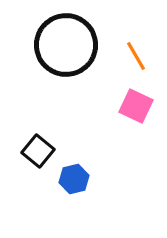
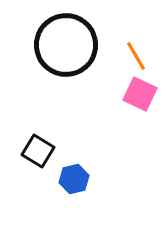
pink square: moved 4 px right, 12 px up
black square: rotated 8 degrees counterclockwise
